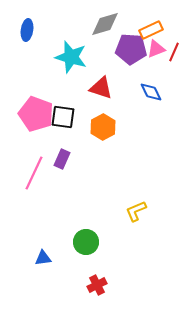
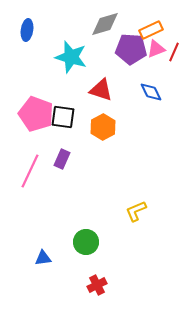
red triangle: moved 2 px down
pink line: moved 4 px left, 2 px up
